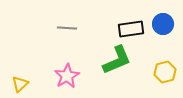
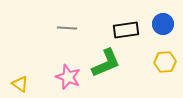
black rectangle: moved 5 px left, 1 px down
green L-shape: moved 11 px left, 3 px down
yellow hexagon: moved 10 px up; rotated 10 degrees clockwise
pink star: moved 1 px right, 1 px down; rotated 20 degrees counterclockwise
yellow triangle: rotated 42 degrees counterclockwise
